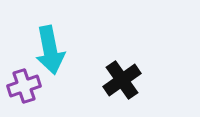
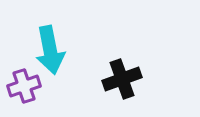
black cross: moved 1 px up; rotated 15 degrees clockwise
